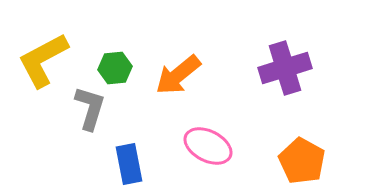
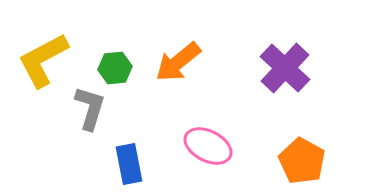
purple cross: rotated 30 degrees counterclockwise
orange arrow: moved 13 px up
